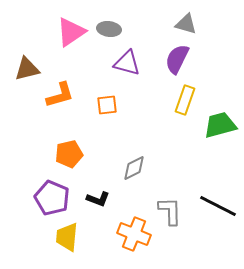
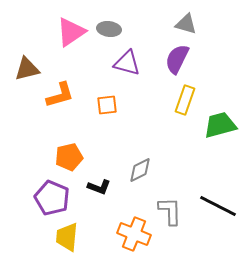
orange pentagon: moved 3 px down
gray diamond: moved 6 px right, 2 px down
black L-shape: moved 1 px right, 12 px up
